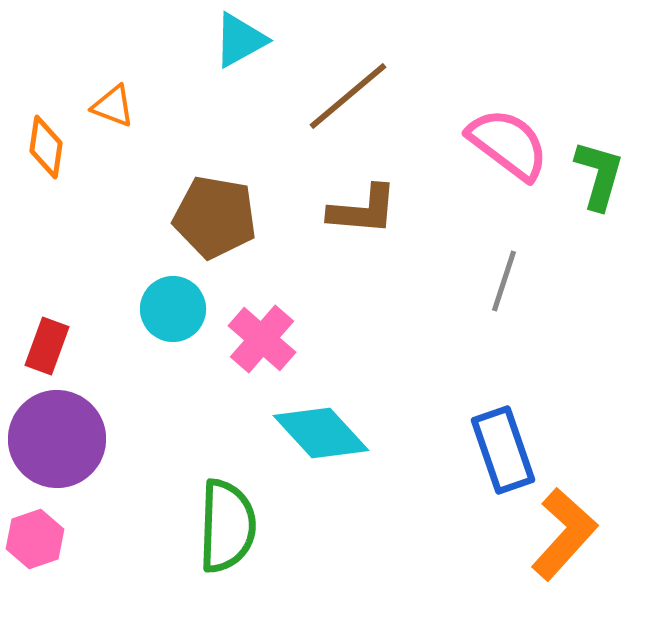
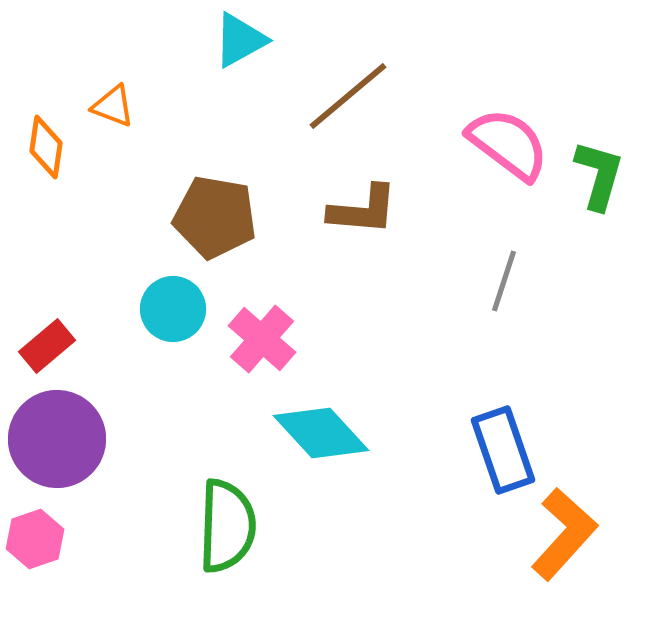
red rectangle: rotated 30 degrees clockwise
